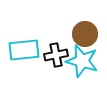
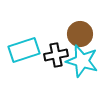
brown circle: moved 5 px left
cyan rectangle: rotated 12 degrees counterclockwise
